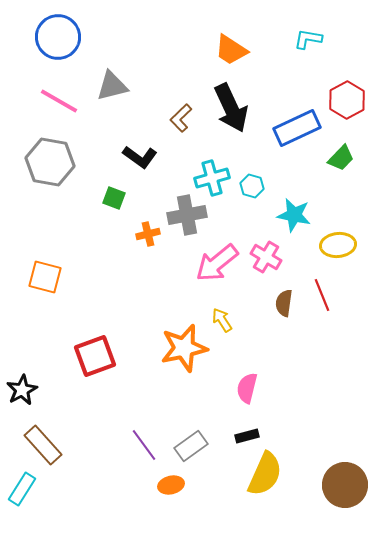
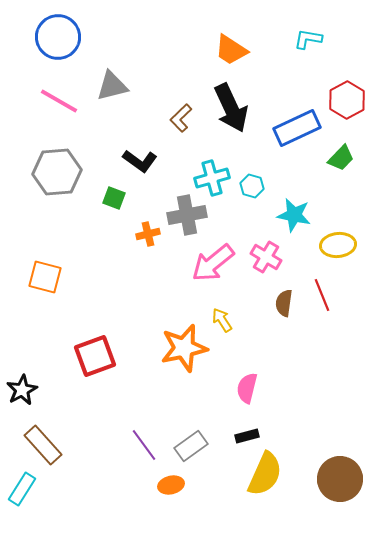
black L-shape: moved 4 px down
gray hexagon: moved 7 px right, 10 px down; rotated 15 degrees counterclockwise
pink arrow: moved 4 px left
brown circle: moved 5 px left, 6 px up
